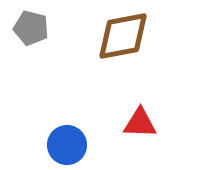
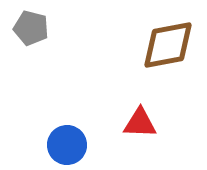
brown diamond: moved 45 px right, 9 px down
